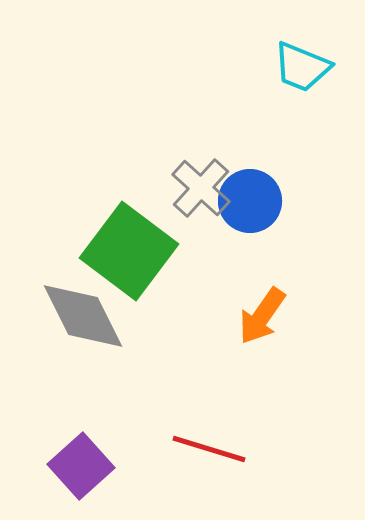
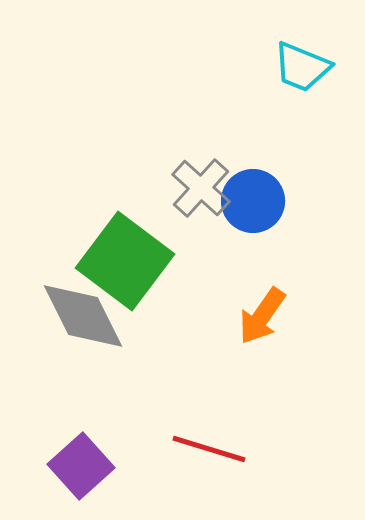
blue circle: moved 3 px right
green square: moved 4 px left, 10 px down
